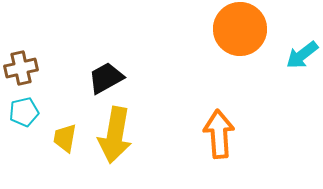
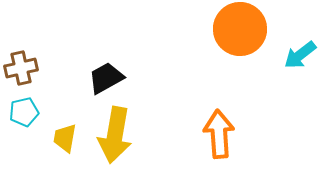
cyan arrow: moved 2 px left
